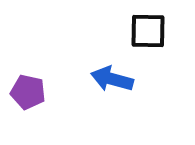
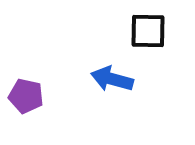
purple pentagon: moved 2 px left, 4 px down
